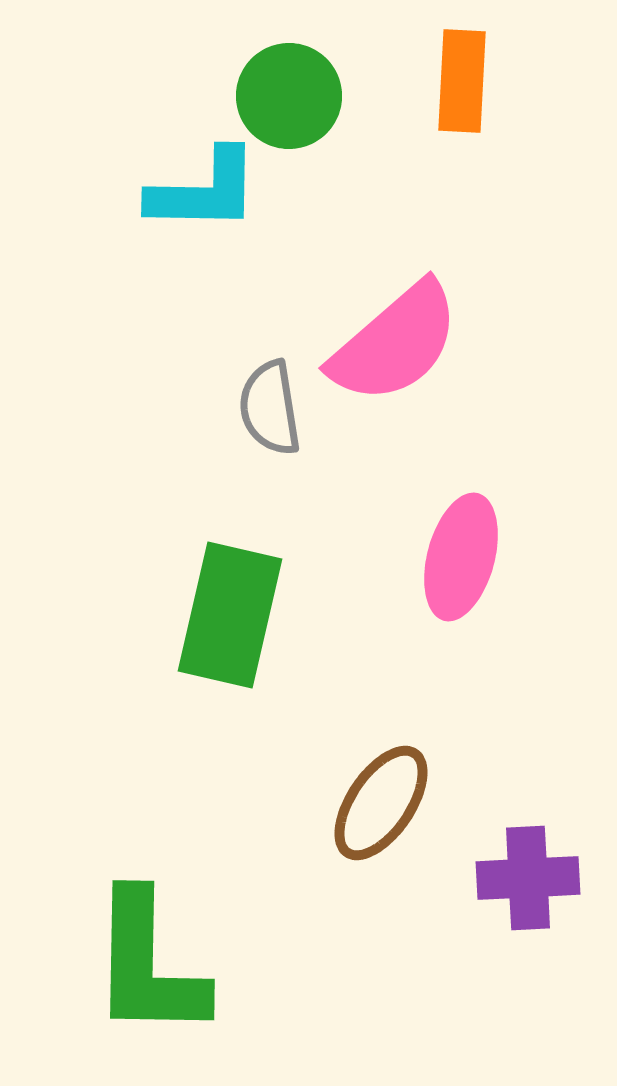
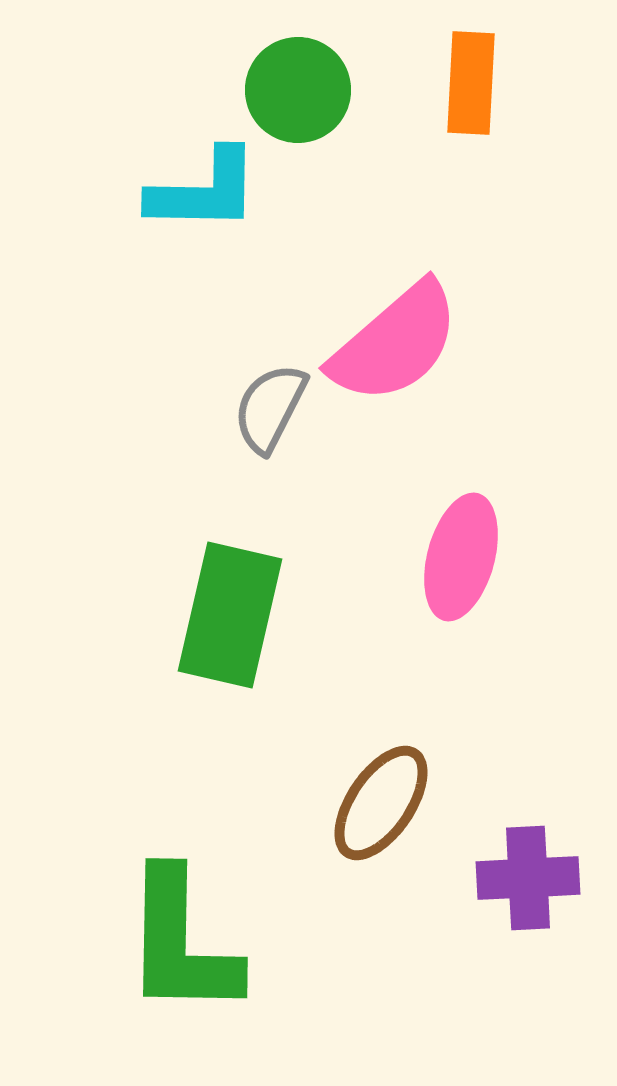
orange rectangle: moved 9 px right, 2 px down
green circle: moved 9 px right, 6 px up
gray semicircle: rotated 36 degrees clockwise
green L-shape: moved 33 px right, 22 px up
